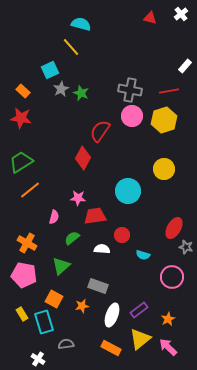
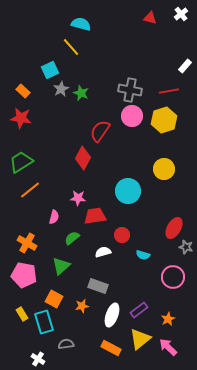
white semicircle at (102, 249): moved 1 px right, 3 px down; rotated 21 degrees counterclockwise
pink circle at (172, 277): moved 1 px right
